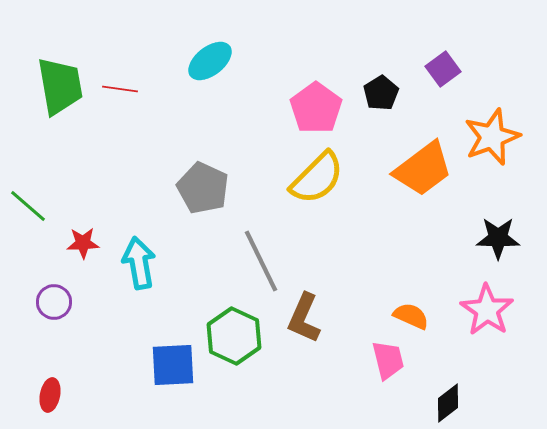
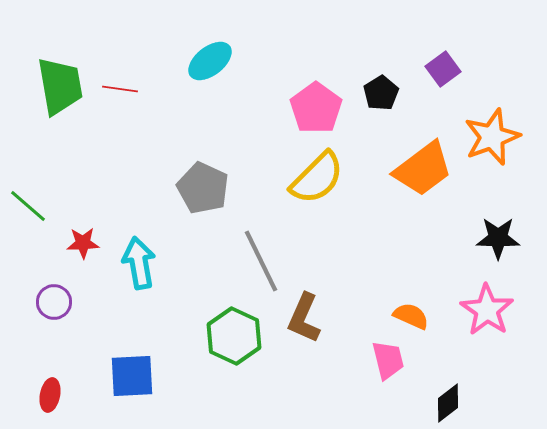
blue square: moved 41 px left, 11 px down
